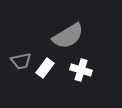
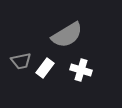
gray semicircle: moved 1 px left, 1 px up
